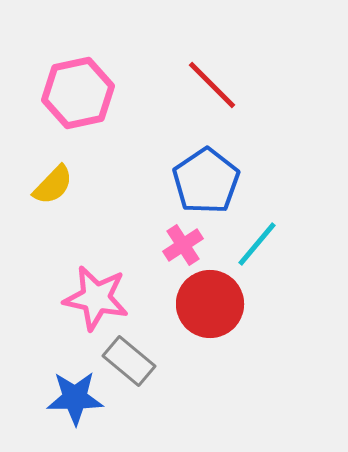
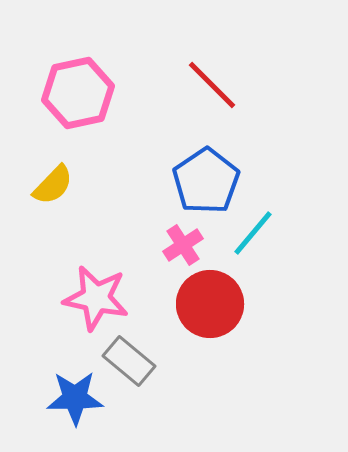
cyan line: moved 4 px left, 11 px up
